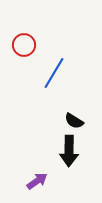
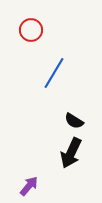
red circle: moved 7 px right, 15 px up
black arrow: moved 2 px right, 2 px down; rotated 24 degrees clockwise
purple arrow: moved 8 px left, 5 px down; rotated 15 degrees counterclockwise
